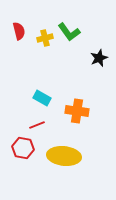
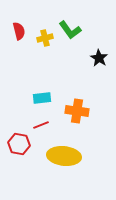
green L-shape: moved 1 px right, 2 px up
black star: rotated 18 degrees counterclockwise
cyan rectangle: rotated 36 degrees counterclockwise
red line: moved 4 px right
red hexagon: moved 4 px left, 4 px up
